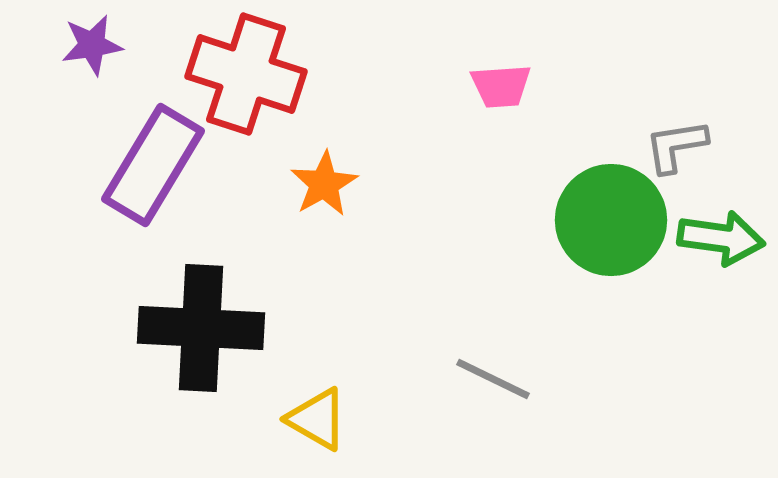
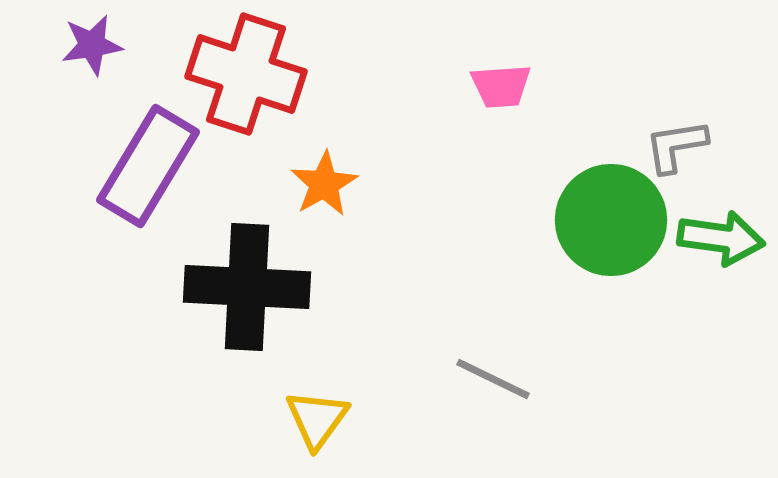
purple rectangle: moved 5 px left, 1 px down
black cross: moved 46 px right, 41 px up
yellow triangle: rotated 36 degrees clockwise
